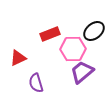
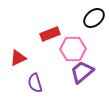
black ellipse: moved 13 px up
purple semicircle: moved 1 px left
